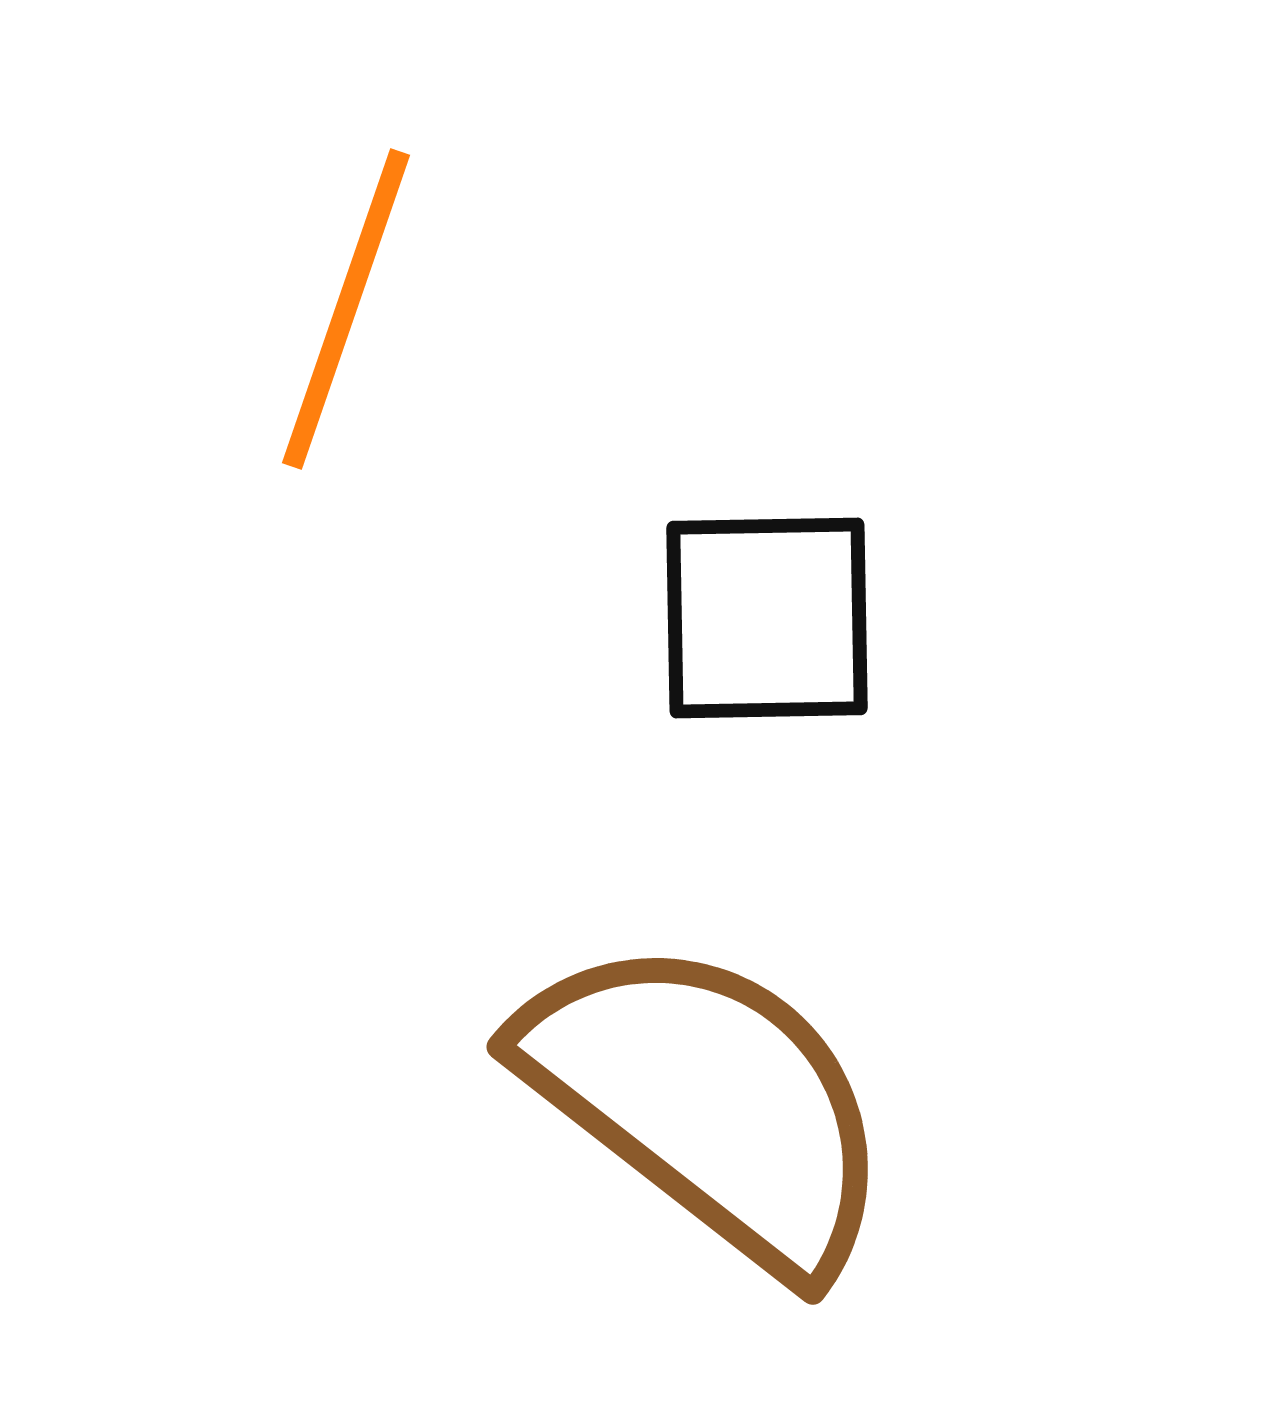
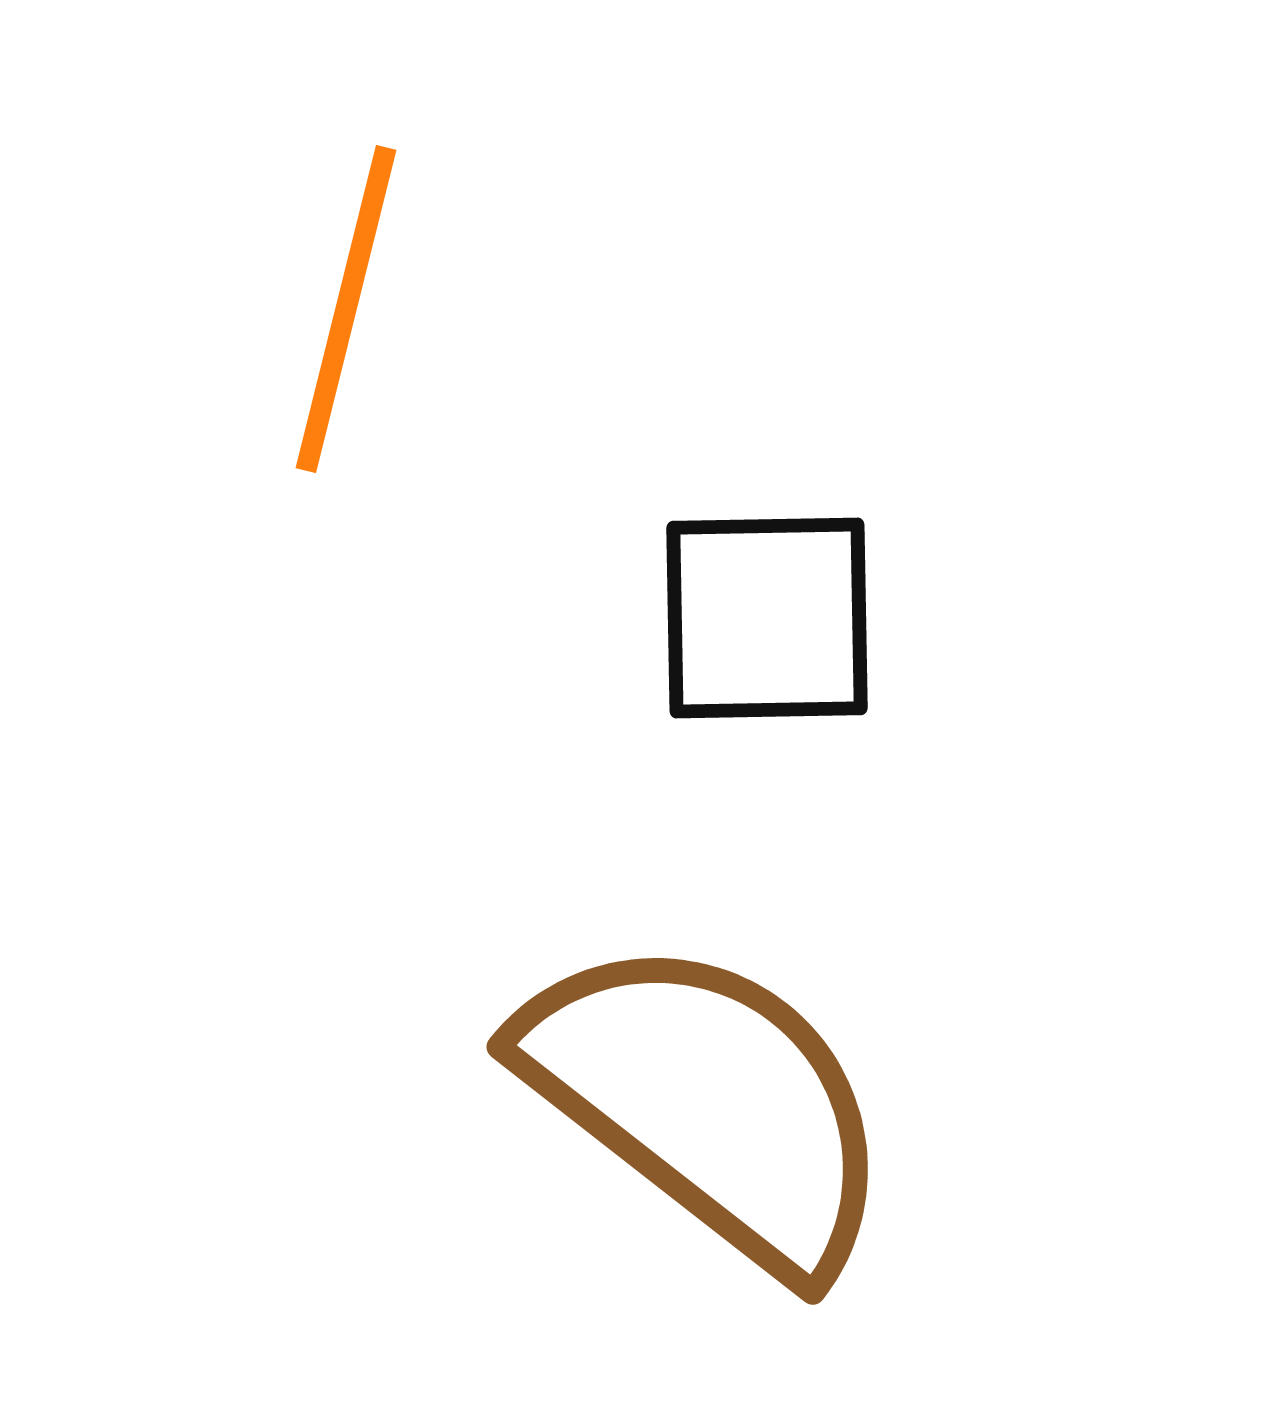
orange line: rotated 5 degrees counterclockwise
